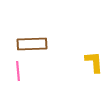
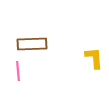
yellow L-shape: moved 4 px up
